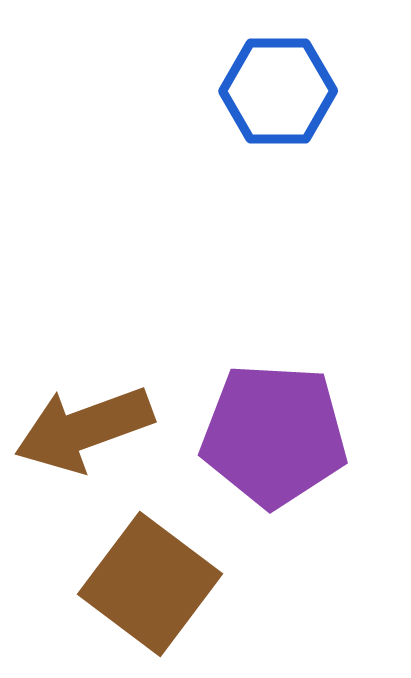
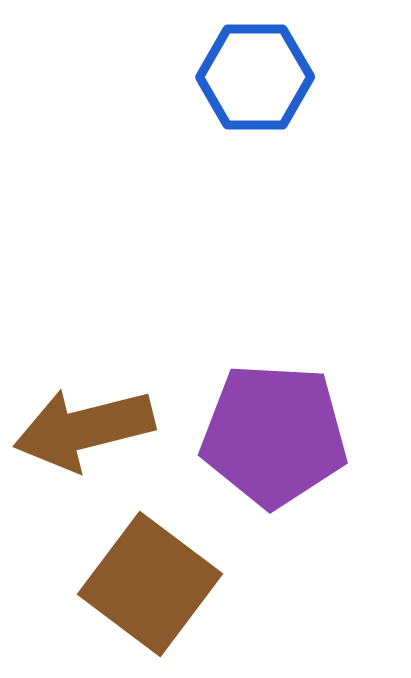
blue hexagon: moved 23 px left, 14 px up
brown arrow: rotated 6 degrees clockwise
